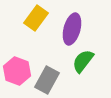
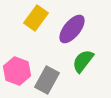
purple ellipse: rotated 24 degrees clockwise
